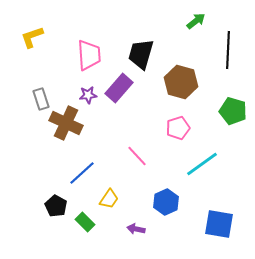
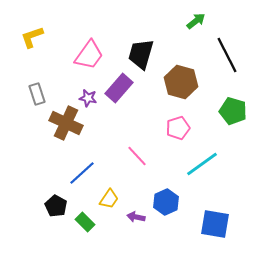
black line: moved 1 px left, 5 px down; rotated 30 degrees counterclockwise
pink trapezoid: rotated 40 degrees clockwise
purple star: moved 3 px down; rotated 18 degrees clockwise
gray rectangle: moved 4 px left, 5 px up
blue square: moved 4 px left
purple arrow: moved 12 px up
